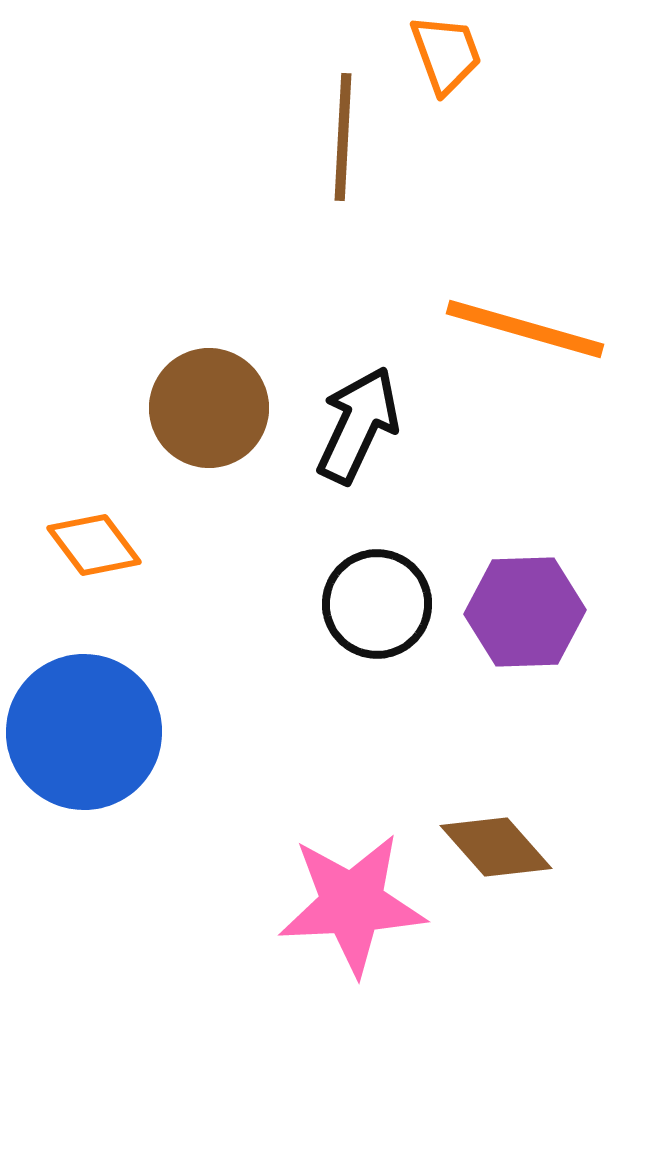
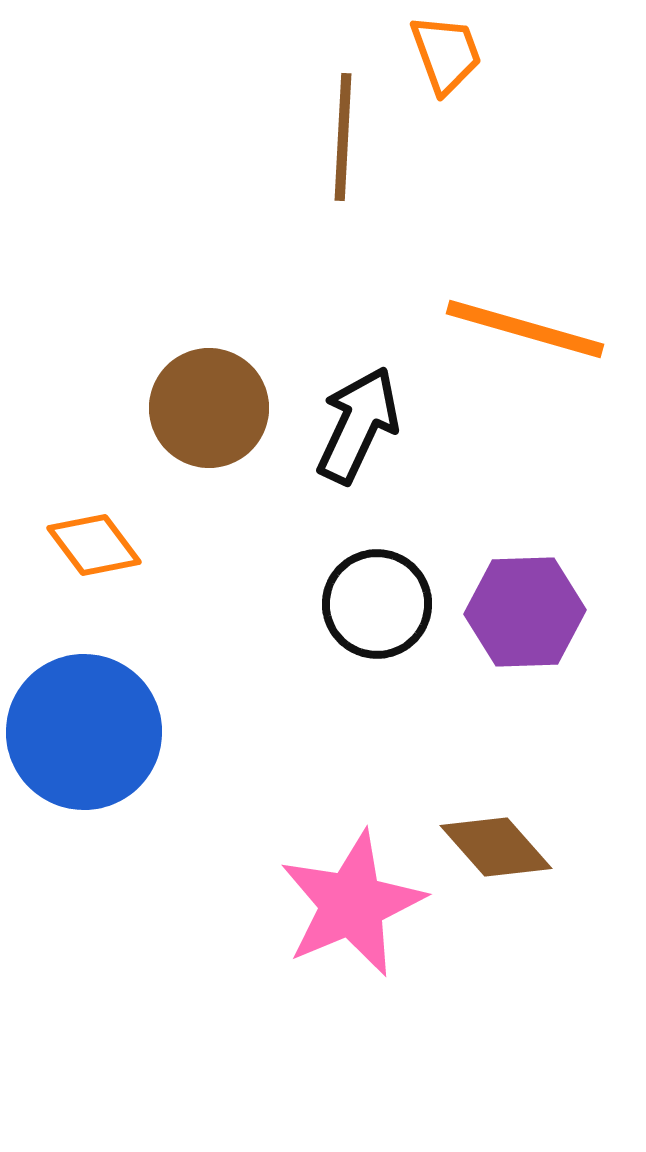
pink star: rotated 20 degrees counterclockwise
